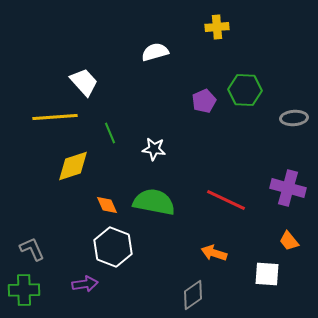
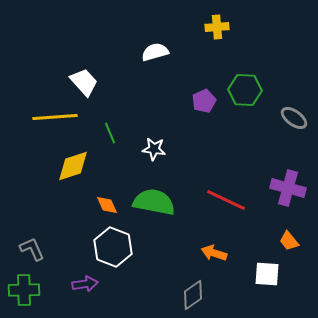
gray ellipse: rotated 40 degrees clockwise
